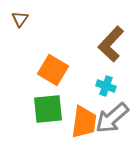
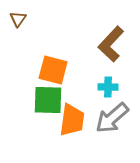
brown triangle: moved 2 px left
orange square: rotated 16 degrees counterclockwise
cyan cross: moved 2 px right, 1 px down; rotated 18 degrees counterclockwise
green square: moved 9 px up; rotated 8 degrees clockwise
orange trapezoid: moved 12 px left, 2 px up
